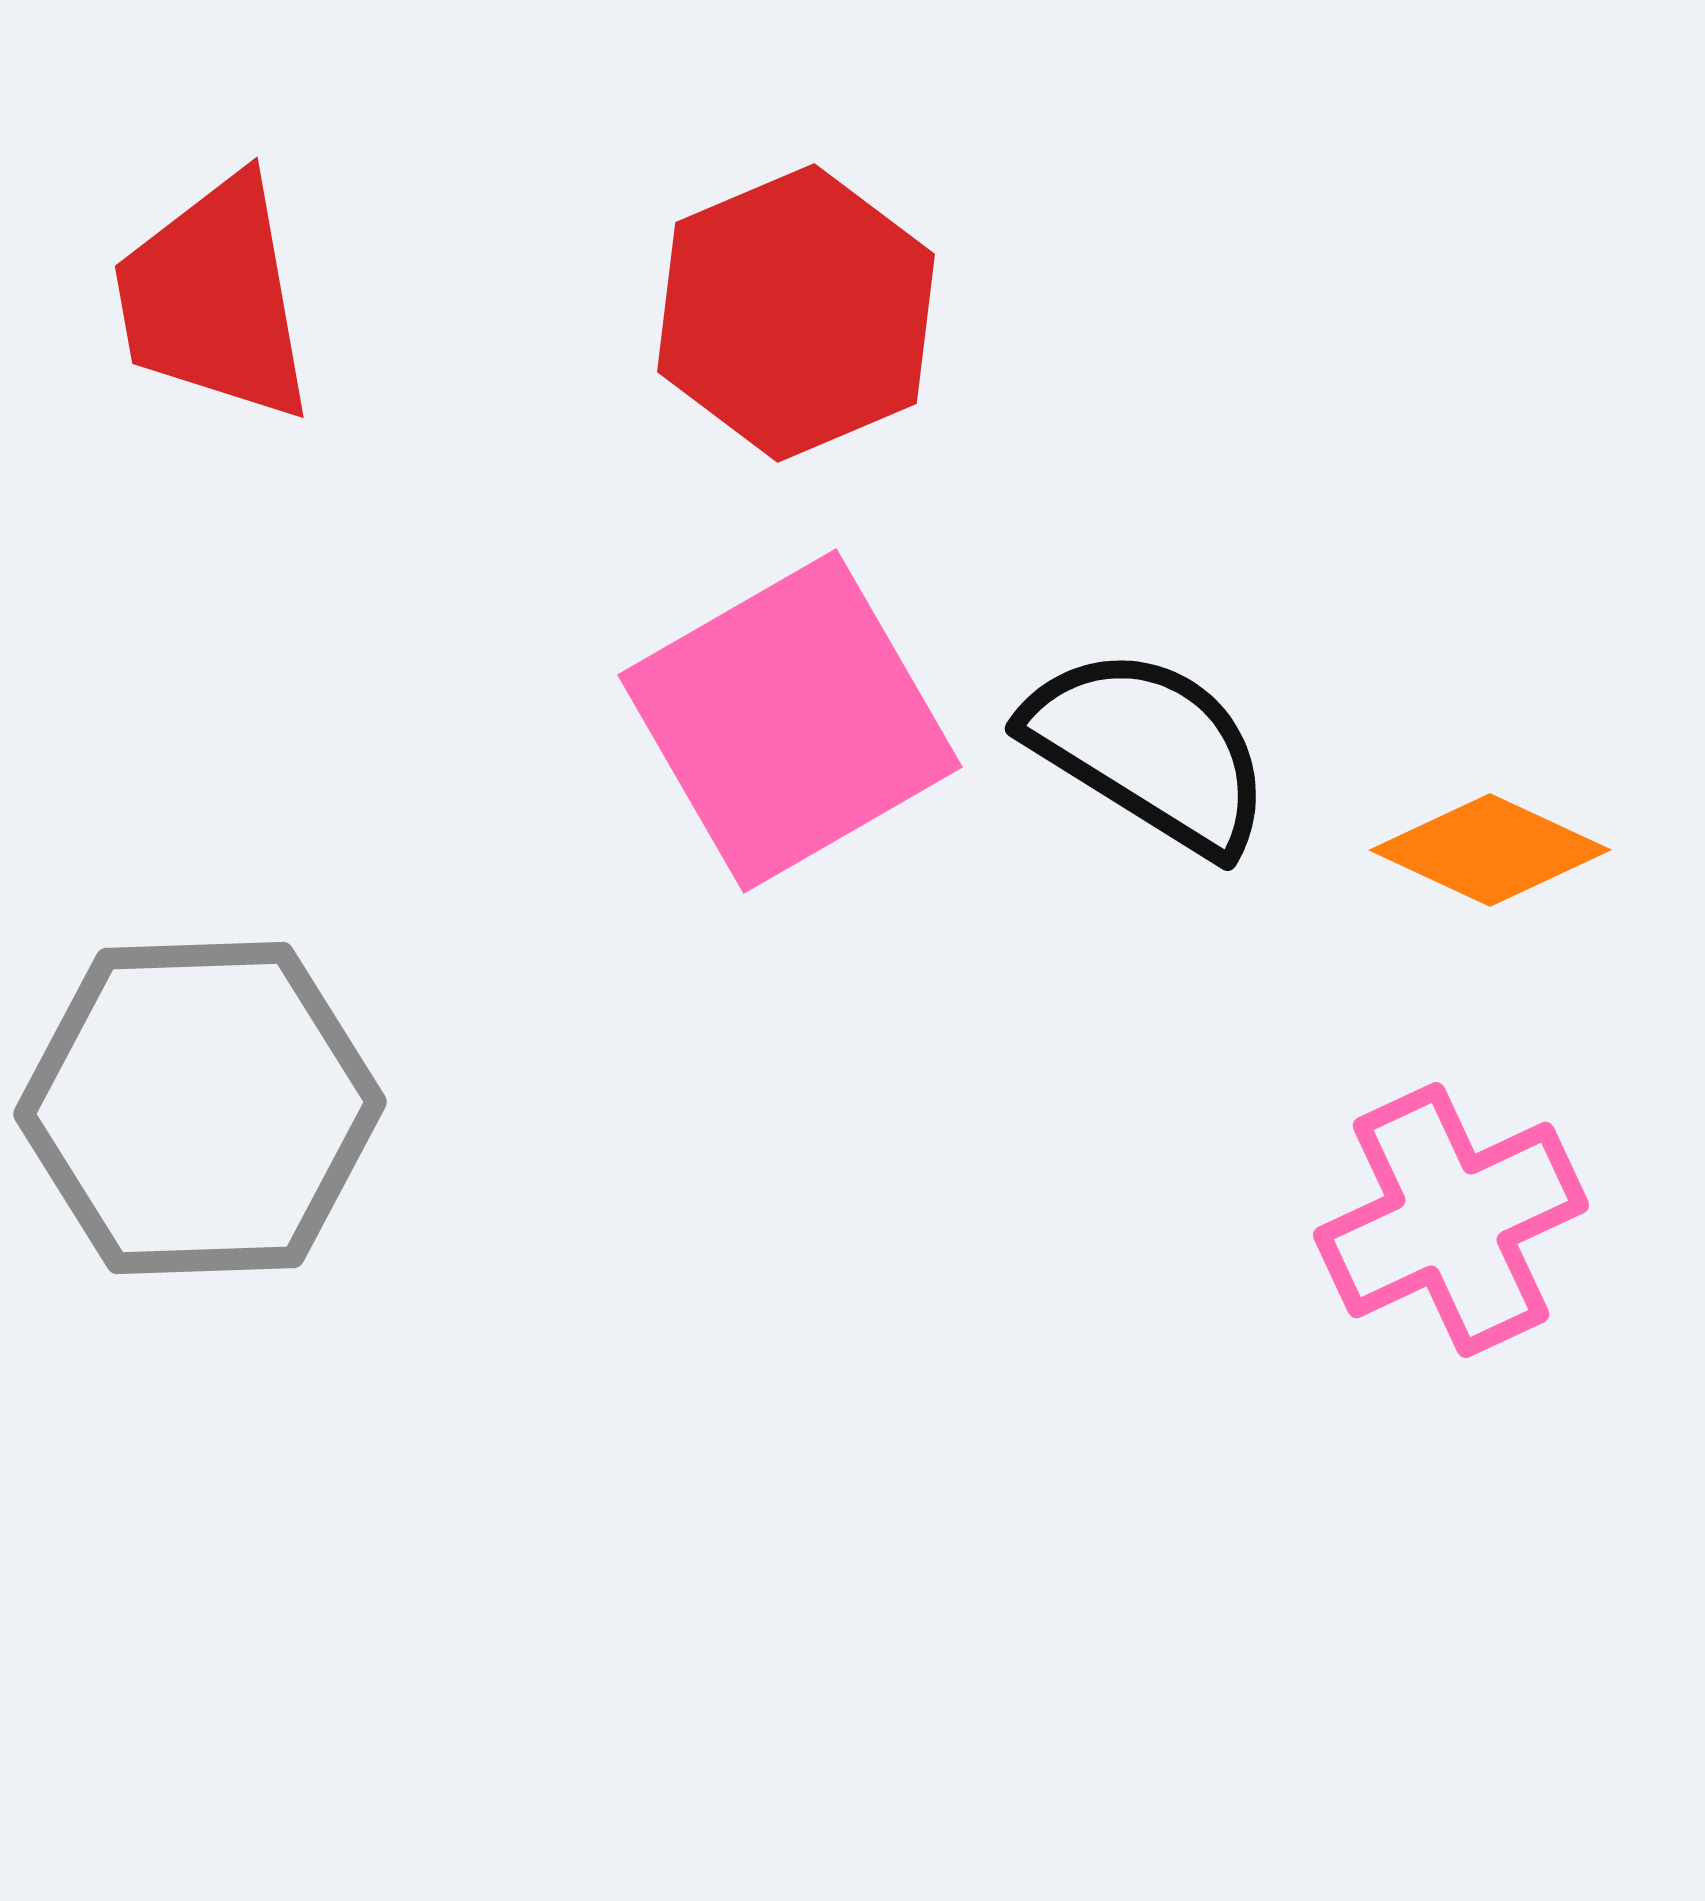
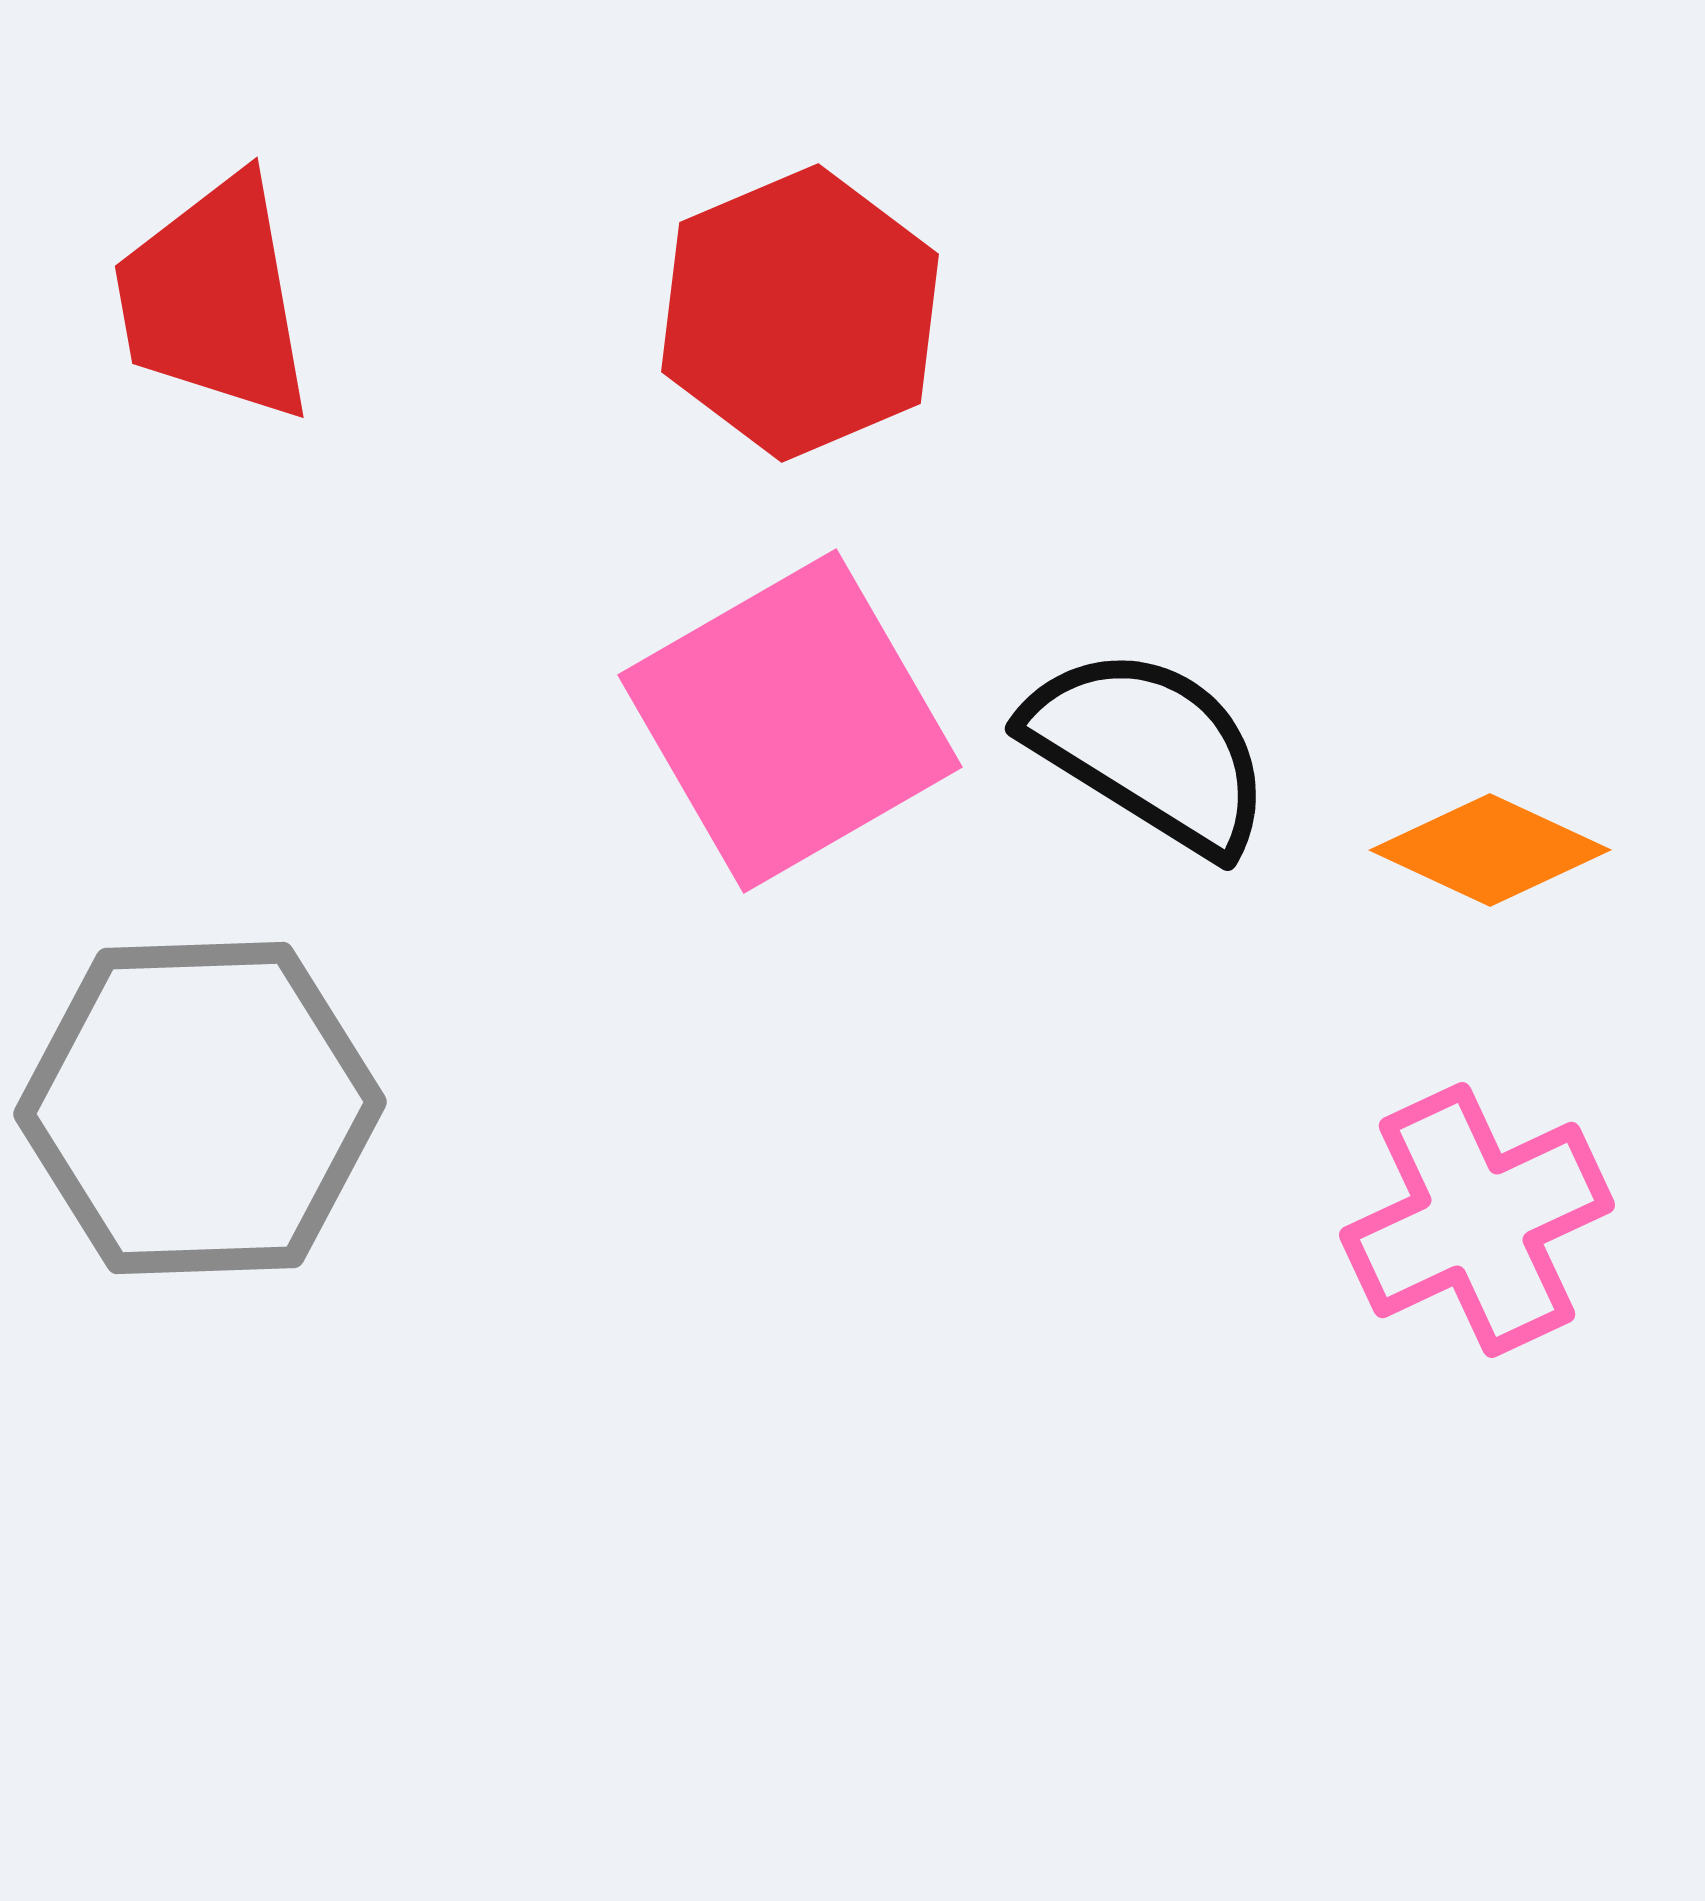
red hexagon: moved 4 px right
pink cross: moved 26 px right
